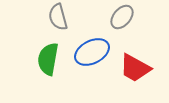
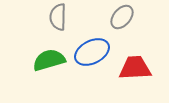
gray semicircle: rotated 16 degrees clockwise
green semicircle: moved 1 px right, 1 px down; rotated 64 degrees clockwise
red trapezoid: rotated 148 degrees clockwise
